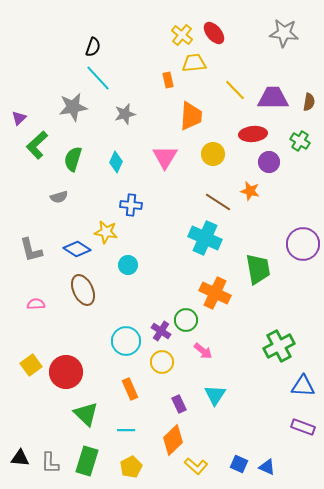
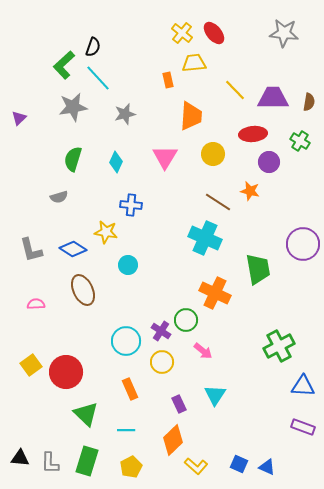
yellow cross at (182, 35): moved 2 px up
green L-shape at (37, 145): moved 27 px right, 80 px up
blue diamond at (77, 249): moved 4 px left
